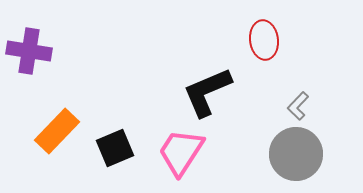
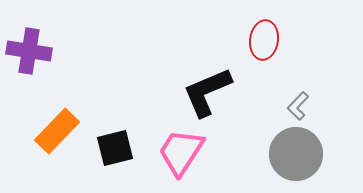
red ellipse: rotated 15 degrees clockwise
black square: rotated 9 degrees clockwise
